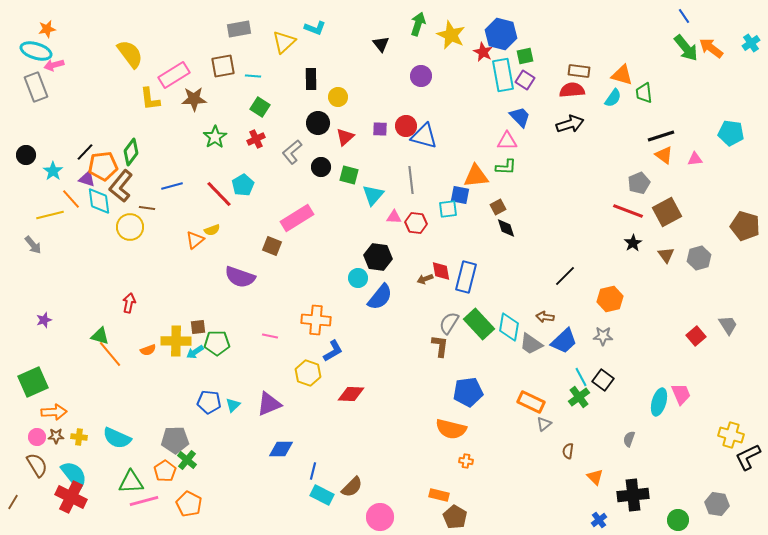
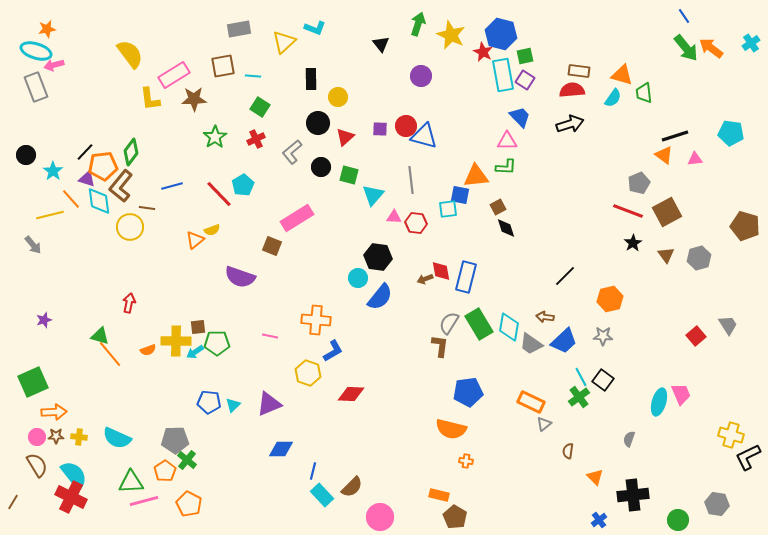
black line at (661, 136): moved 14 px right
green rectangle at (479, 324): rotated 12 degrees clockwise
cyan rectangle at (322, 495): rotated 20 degrees clockwise
